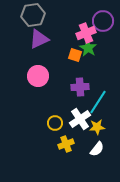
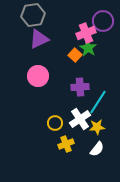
orange square: rotated 24 degrees clockwise
